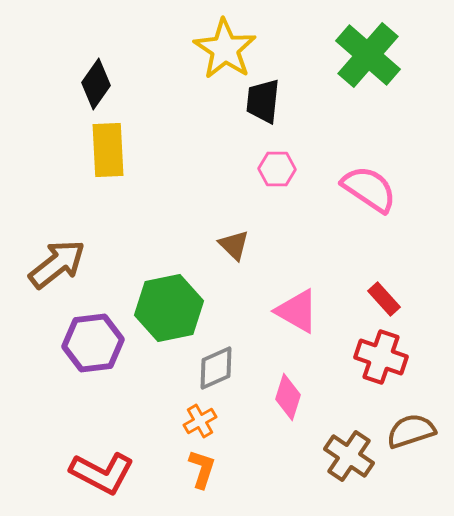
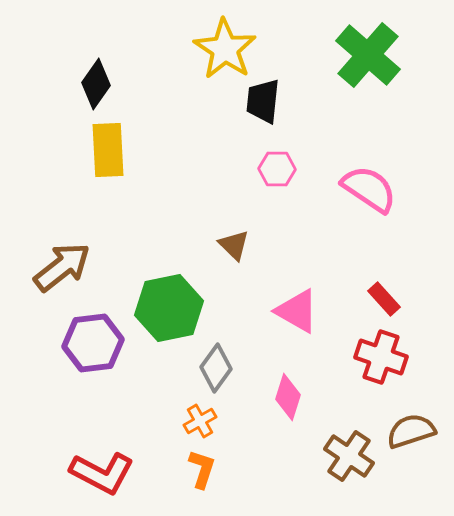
brown arrow: moved 5 px right, 3 px down
gray diamond: rotated 30 degrees counterclockwise
